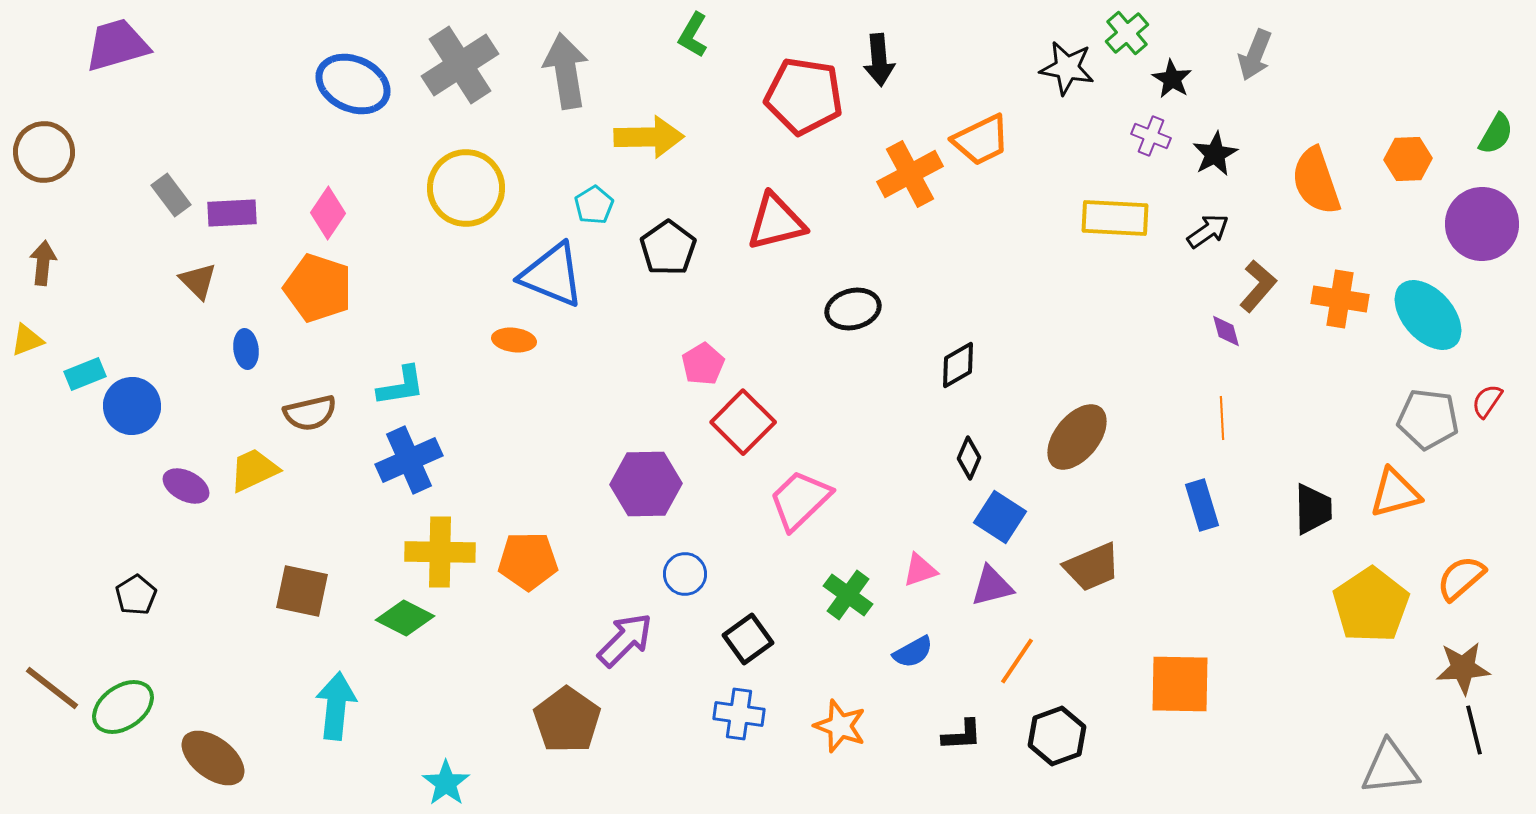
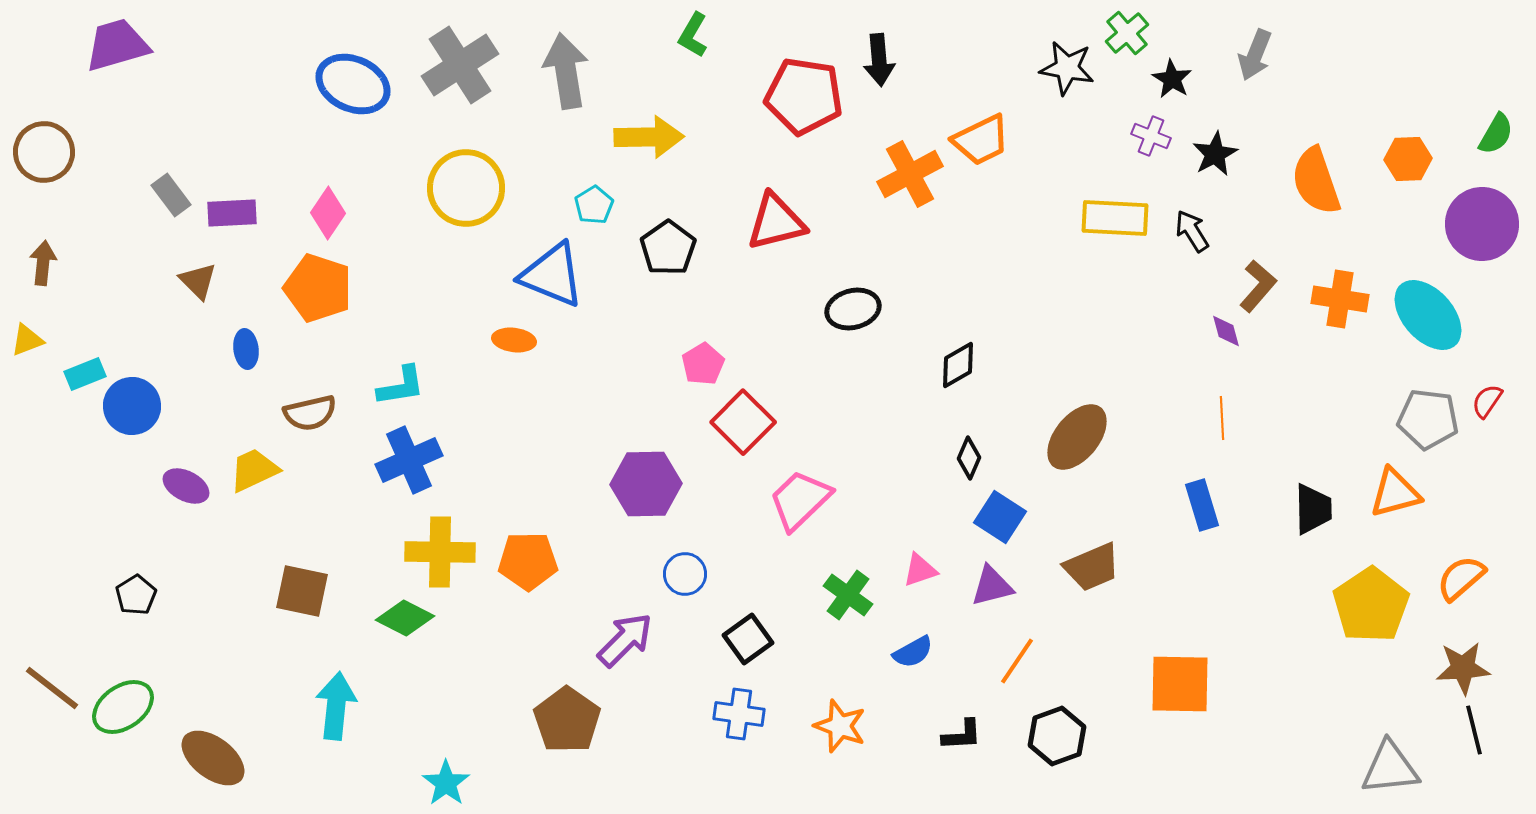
black arrow at (1208, 231): moved 16 px left; rotated 87 degrees counterclockwise
